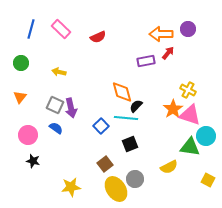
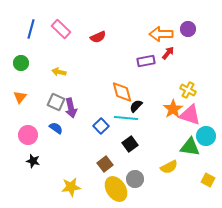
gray square: moved 1 px right, 3 px up
black square: rotated 14 degrees counterclockwise
